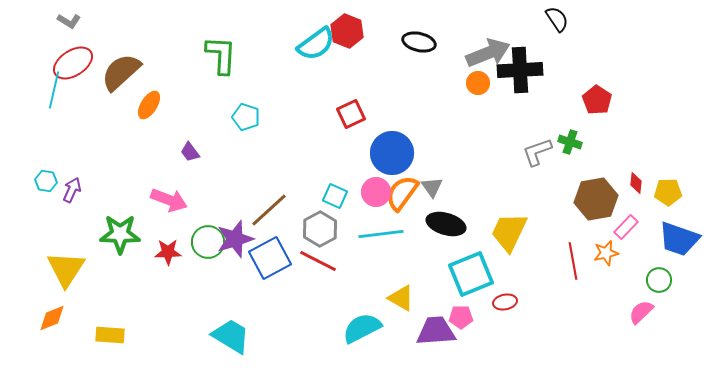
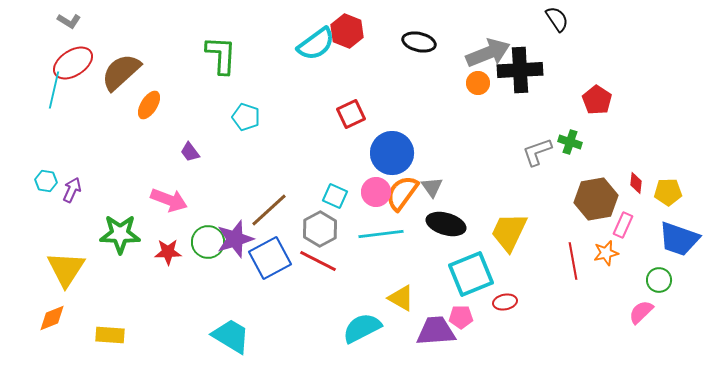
pink rectangle at (626, 227): moved 3 px left, 2 px up; rotated 20 degrees counterclockwise
